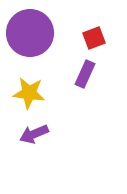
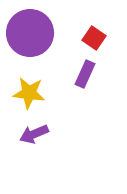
red square: rotated 35 degrees counterclockwise
